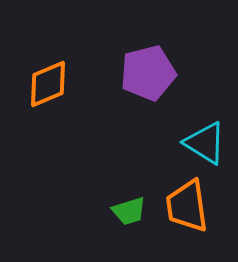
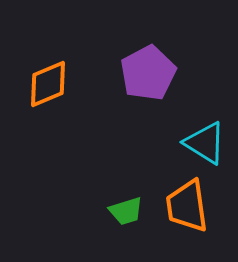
purple pentagon: rotated 14 degrees counterclockwise
green trapezoid: moved 3 px left
